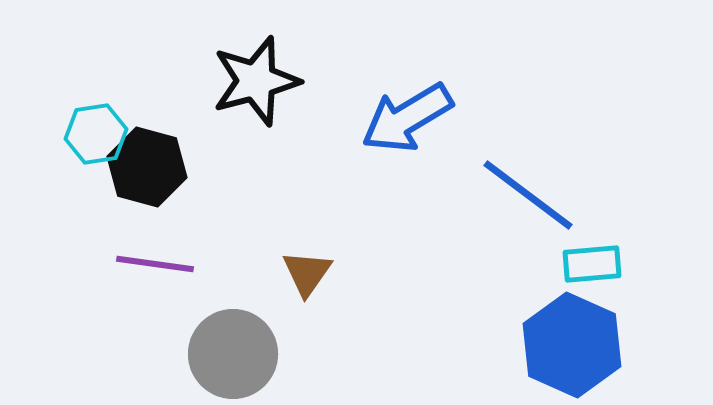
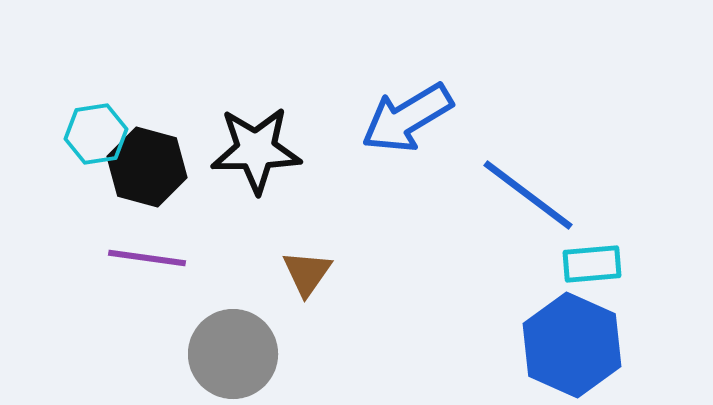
black star: moved 69 px down; rotated 14 degrees clockwise
purple line: moved 8 px left, 6 px up
